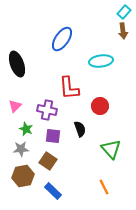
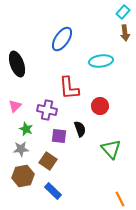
cyan rectangle: moved 1 px left
brown arrow: moved 2 px right, 2 px down
purple square: moved 6 px right
orange line: moved 16 px right, 12 px down
